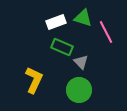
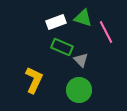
gray triangle: moved 2 px up
